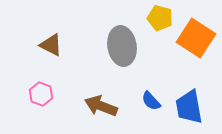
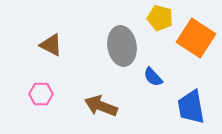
pink hexagon: rotated 20 degrees counterclockwise
blue semicircle: moved 2 px right, 24 px up
blue trapezoid: moved 2 px right
